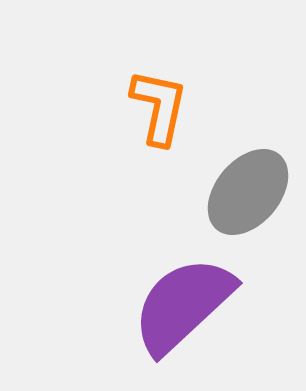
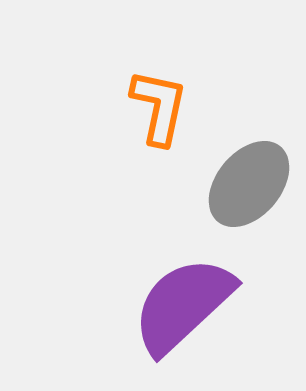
gray ellipse: moved 1 px right, 8 px up
